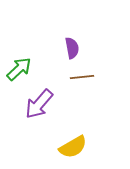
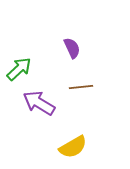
purple semicircle: rotated 15 degrees counterclockwise
brown line: moved 1 px left, 10 px down
purple arrow: moved 1 px up; rotated 80 degrees clockwise
